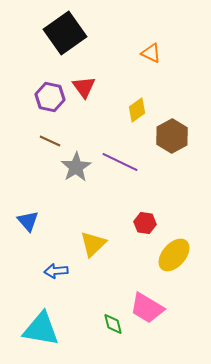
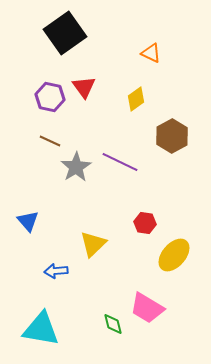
yellow diamond: moved 1 px left, 11 px up
